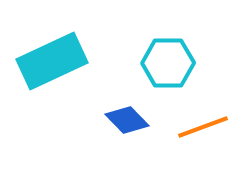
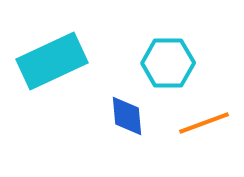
blue diamond: moved 4 px up; rotated 39 degrees clockwise
orange line: moved 1 px right, 4 px up
